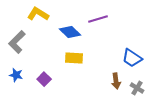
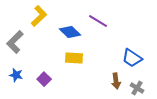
yellow L-shape: moved 1 px right, 2 px down; rotated 105 degrees clockwise
purple line: moved 2 px down; rotated 48 degrees clockwise
gray L-shape: moved 2 px left
